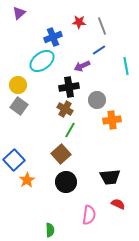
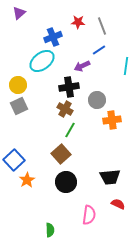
red star: moved 1 px left
cyan line: rotated 18 degrees clockwise
gray square: rotated 30 degrees clockwise
